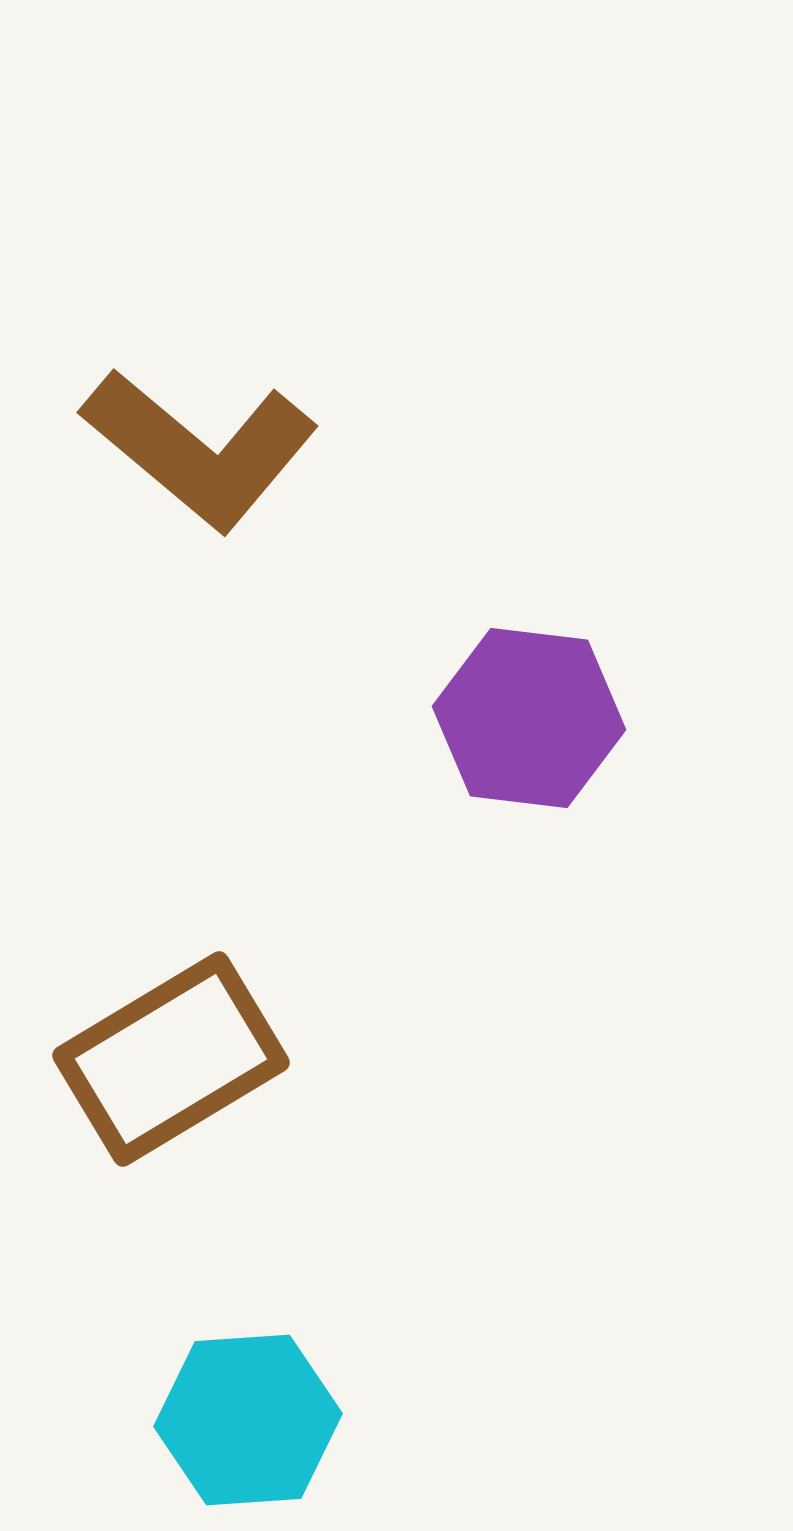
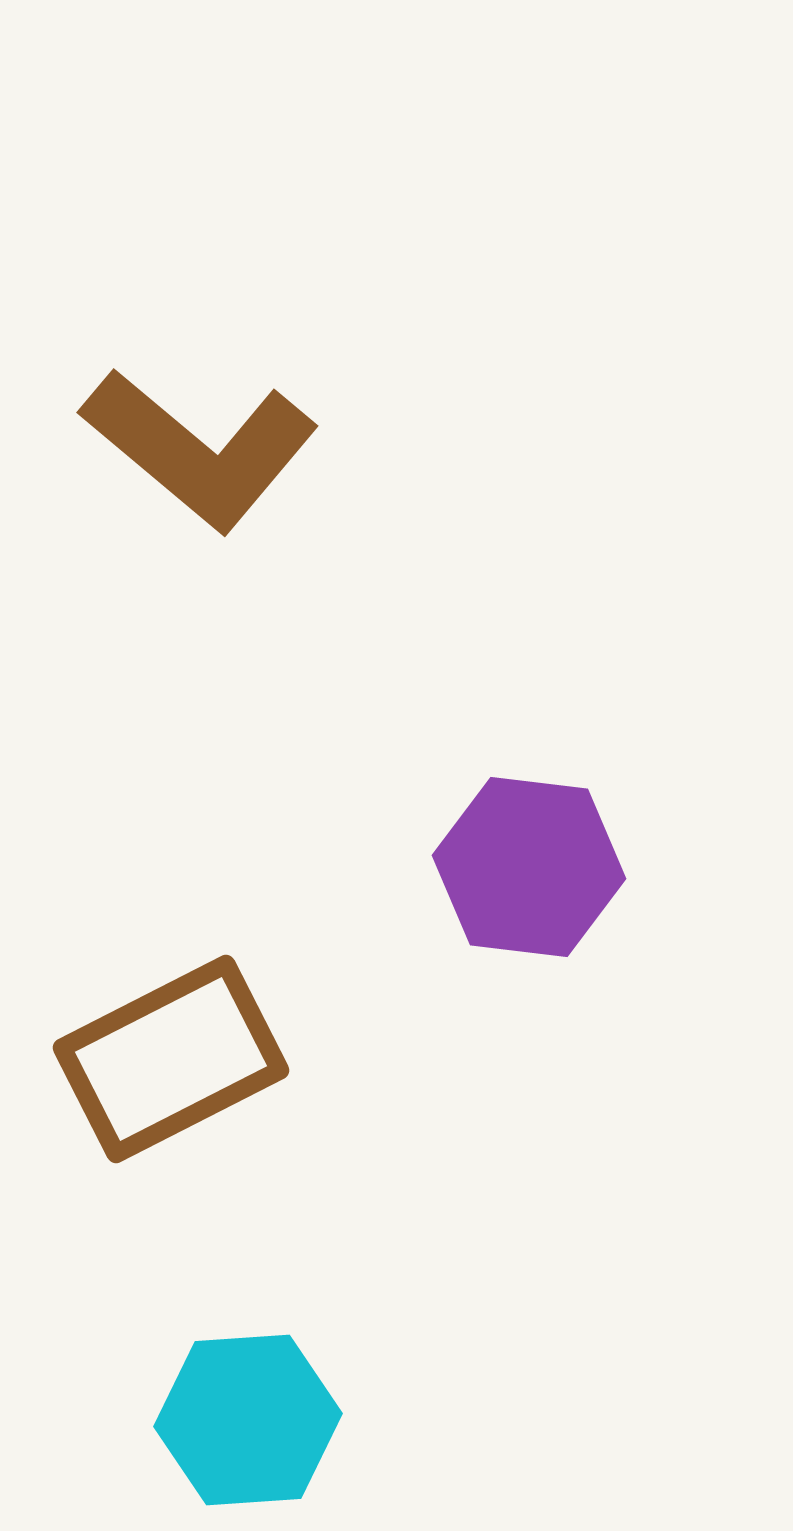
purple hexagon: moved 149 px down
brown rectangle: rotated 4 degrees clockwise
